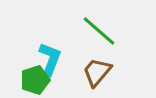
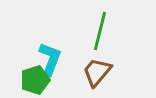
green line: moved 1 px right; rotated 63 degrees clockwise
